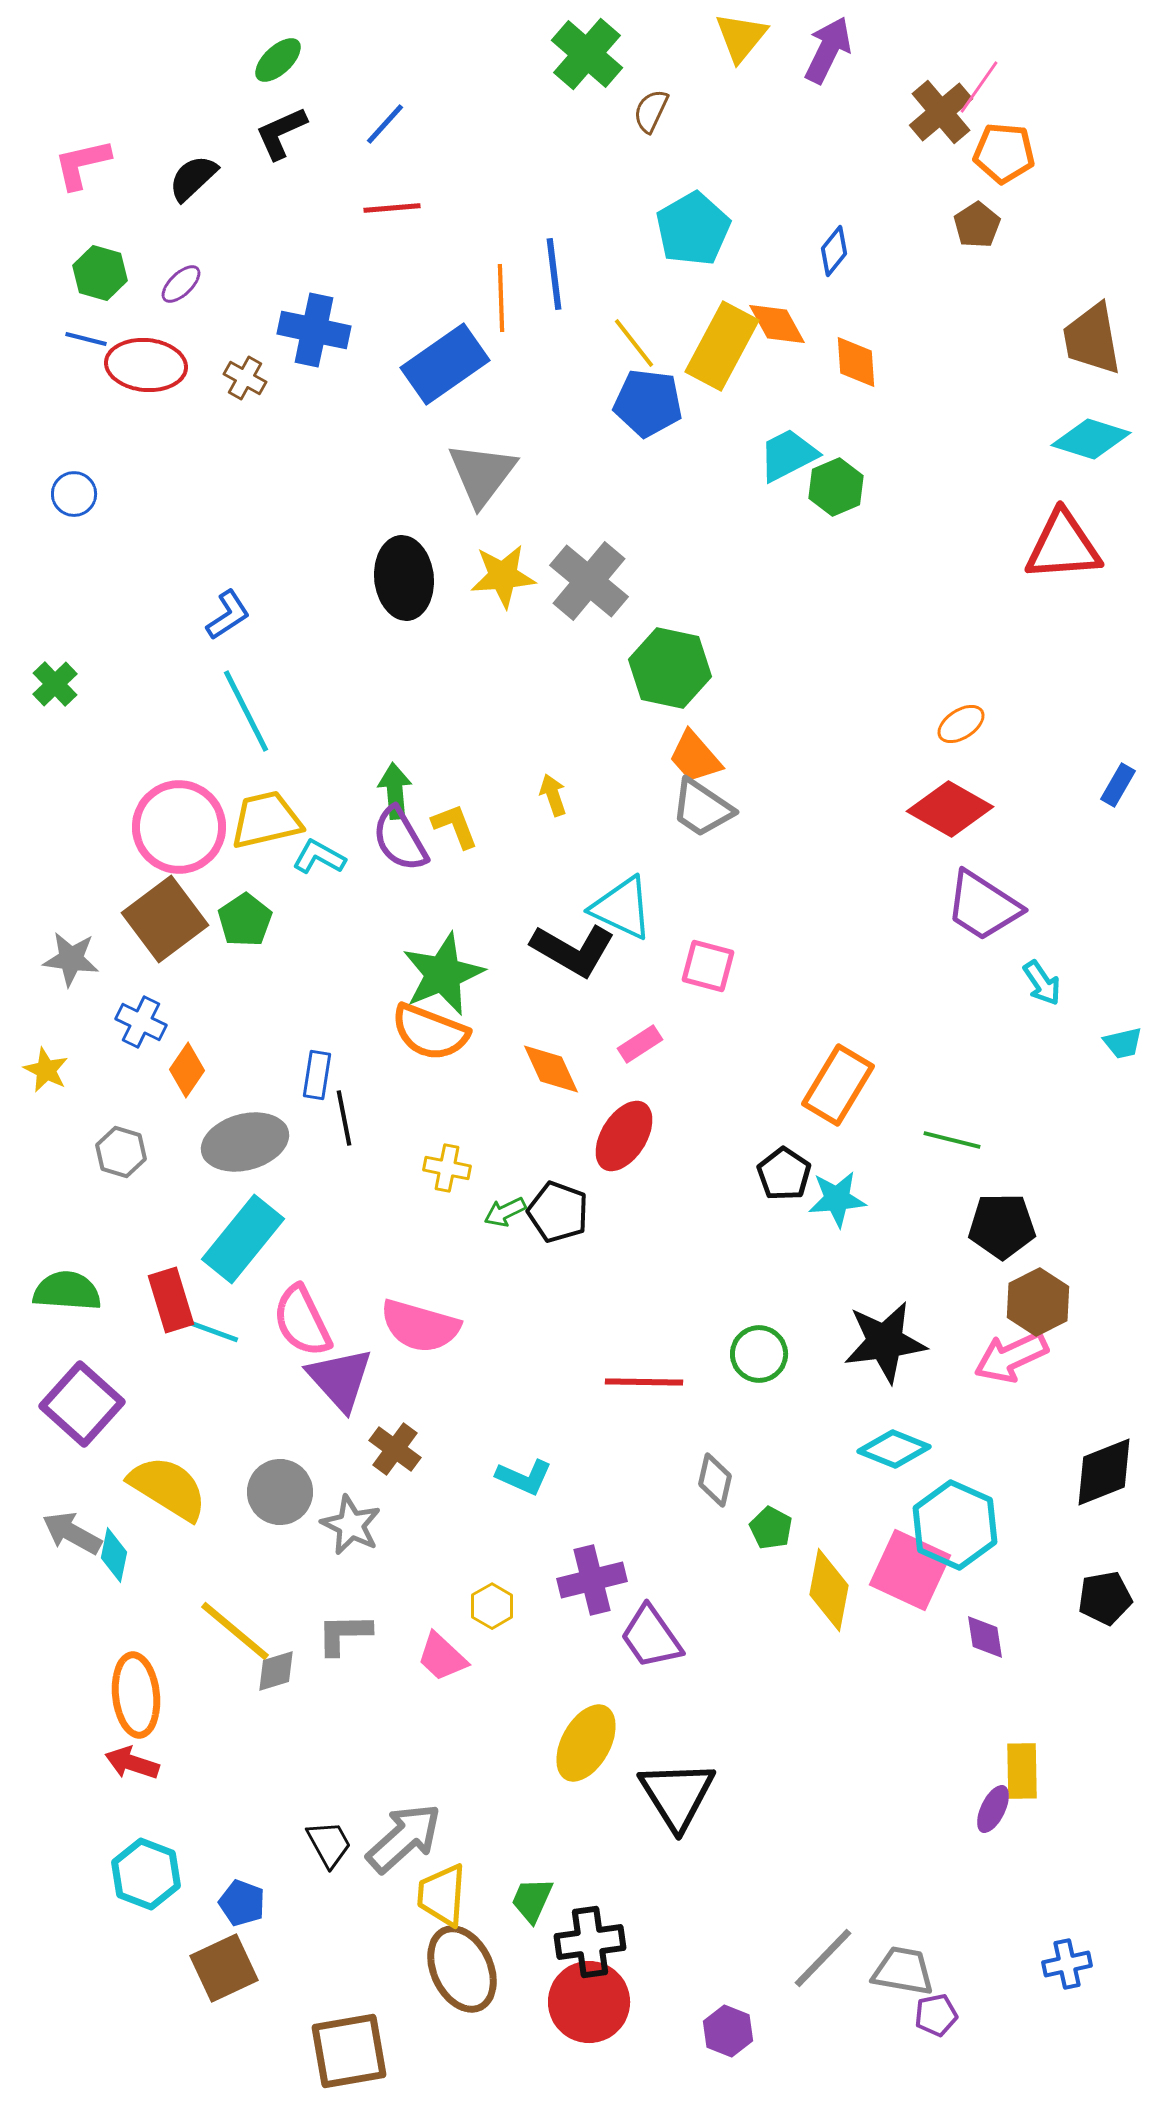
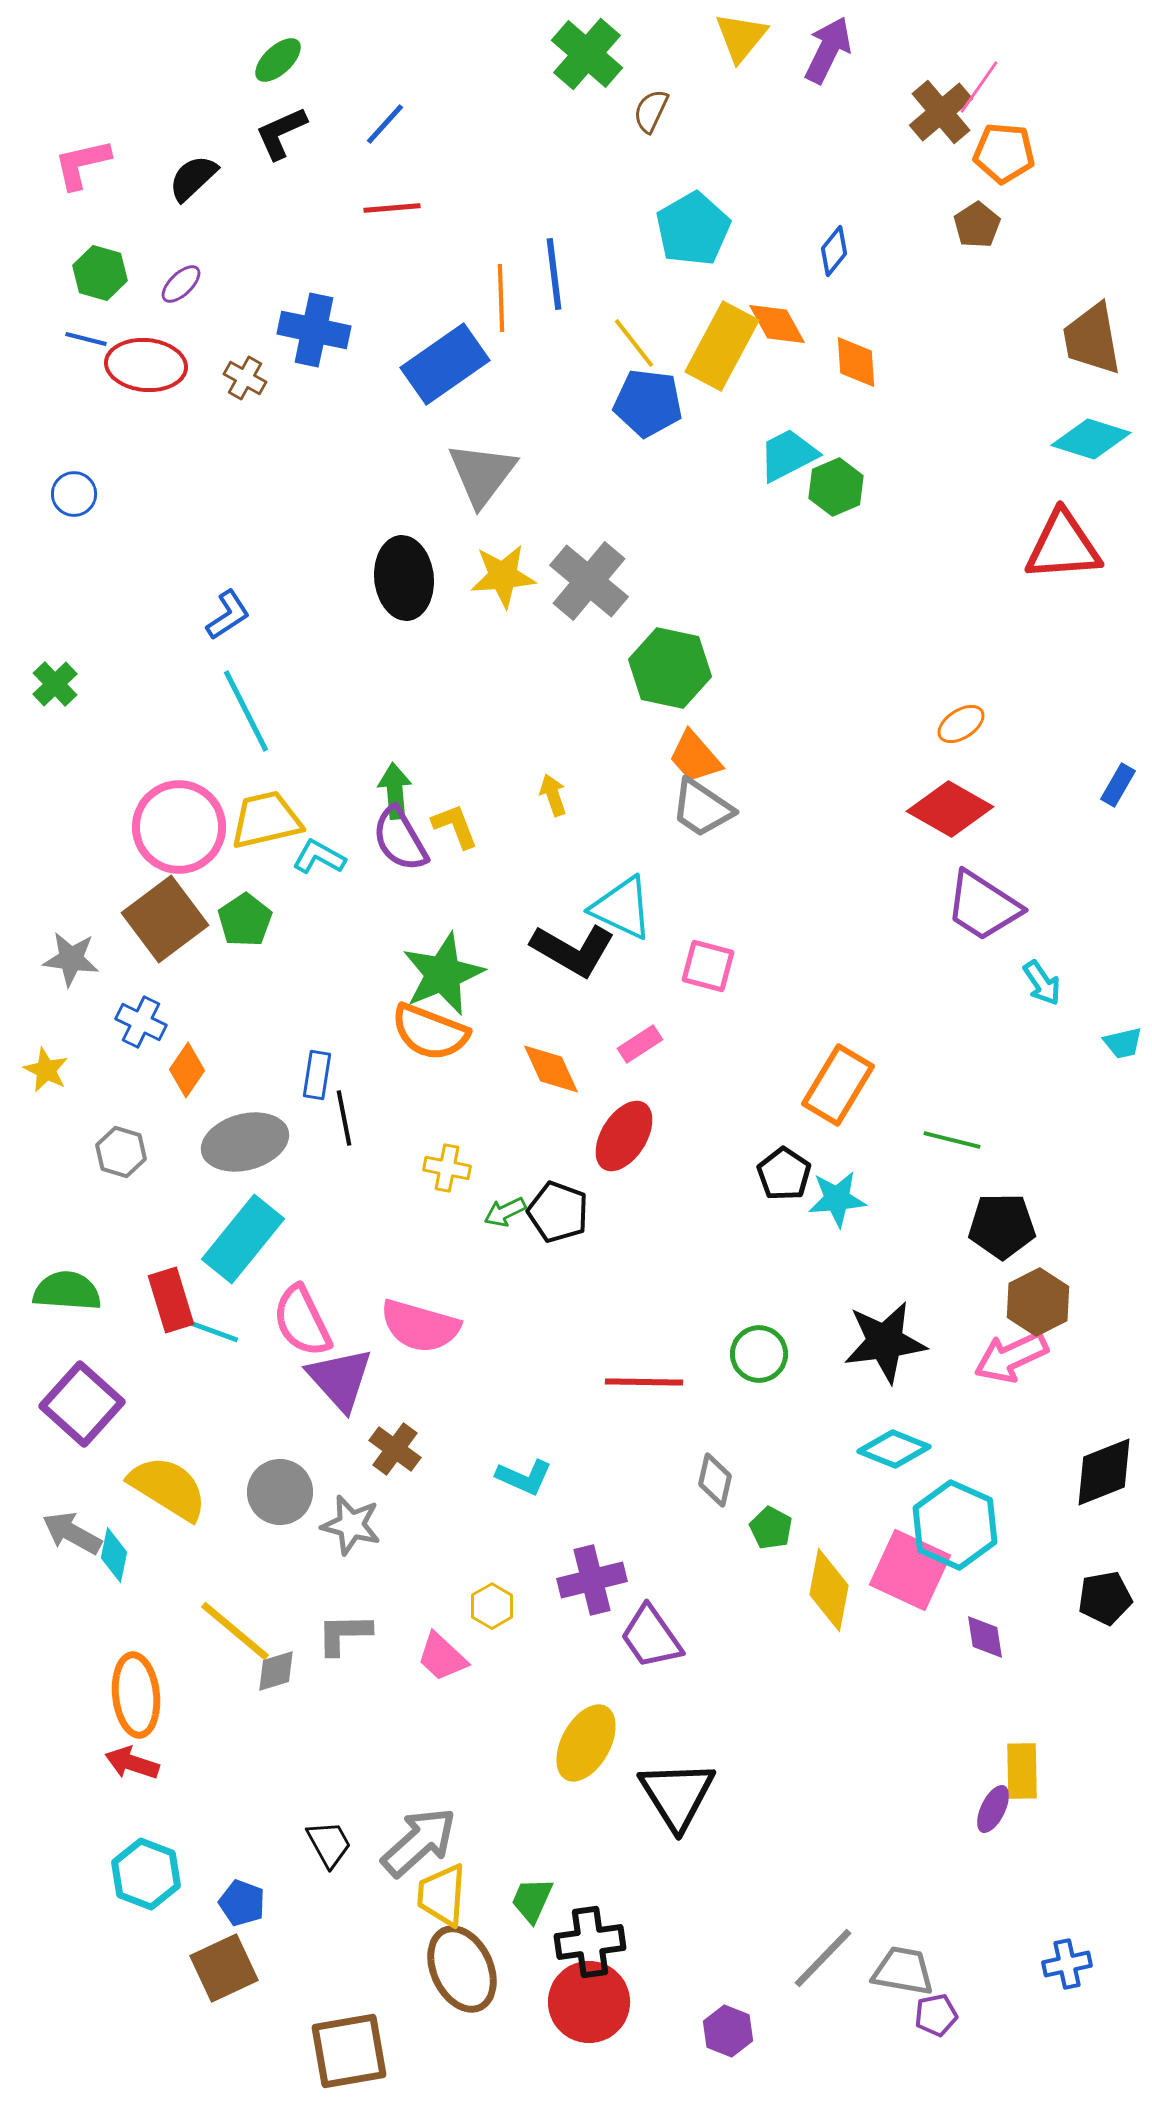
gray star at (351, 1525): rotated 12 degrees counterclockwise
gray arrow at (404, 1838): moved 15 px right, 4 px down
